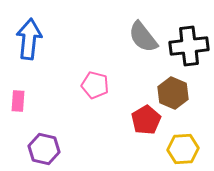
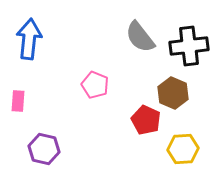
gray semicircle: moved 3 px left
pink pentagon: rotated 8 degrees clockwise
red pentagon: rotated 16 degrees counterclockwise
